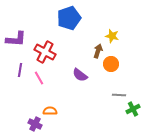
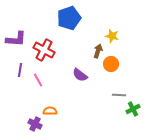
red cross: moved 1 px left, 2 px up
pink line: moved 1 px left, 2 px down
